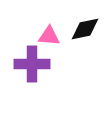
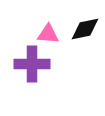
pink triangle: moved 1 px left, 2 px up
